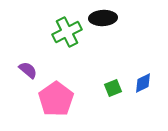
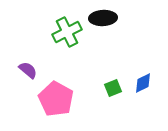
pink pentagon: rotated 8 degrees counterclockwise
